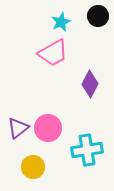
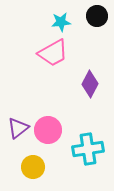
black circle: moved 1 px left
cyan star: rotated 18 degrees clockwise
pink circle: moved 2 px down
cyan cross: moved 1 px right, 1 px up
